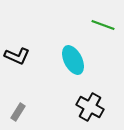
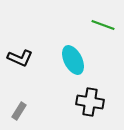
black L-shape: moved 3 px right, 2 px down
black cross: moved 5 px up; rotated 20 degrees counterclockwise
gray rectangle: moved 1 px right, 1 px up
